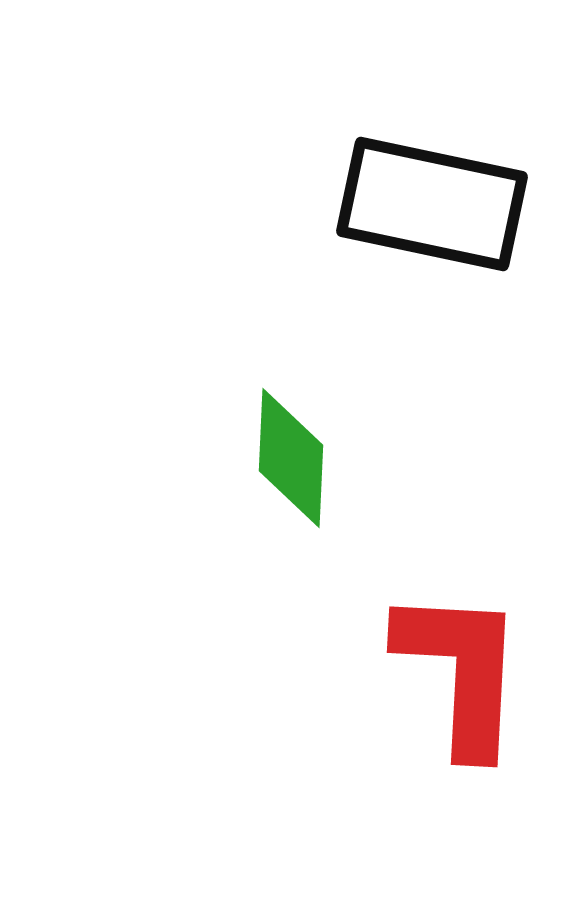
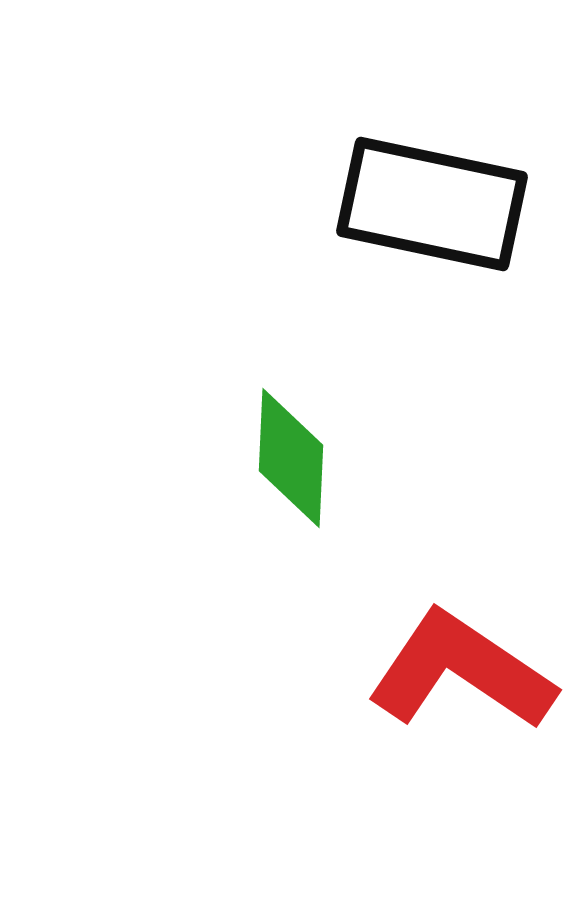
red L-shape: rotated 59 degrees counterclockwise
